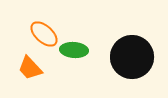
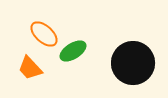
green ellipse: moved 1 px left, 1 px down; rotated 36 degrees counterclockwise
black circle: moved 1 px right, 6 px down
